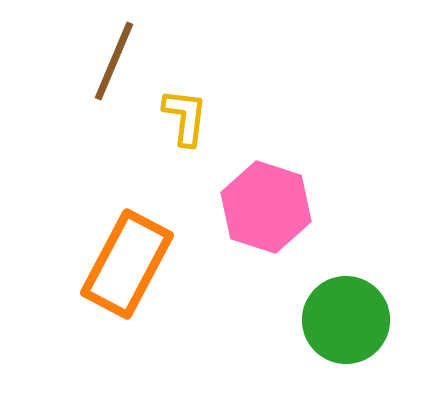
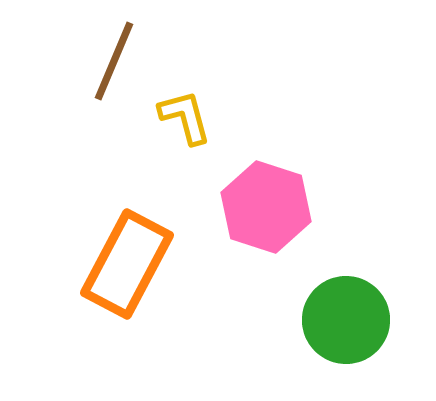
yellow L-shape: rotated 22 degrees counterclockwise
